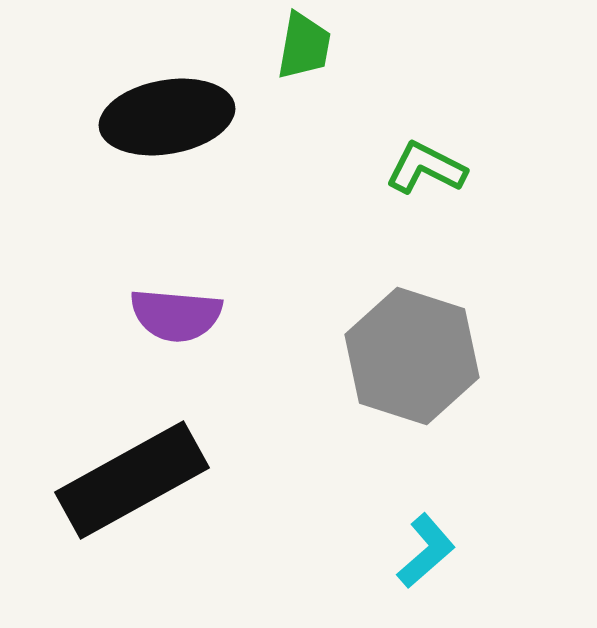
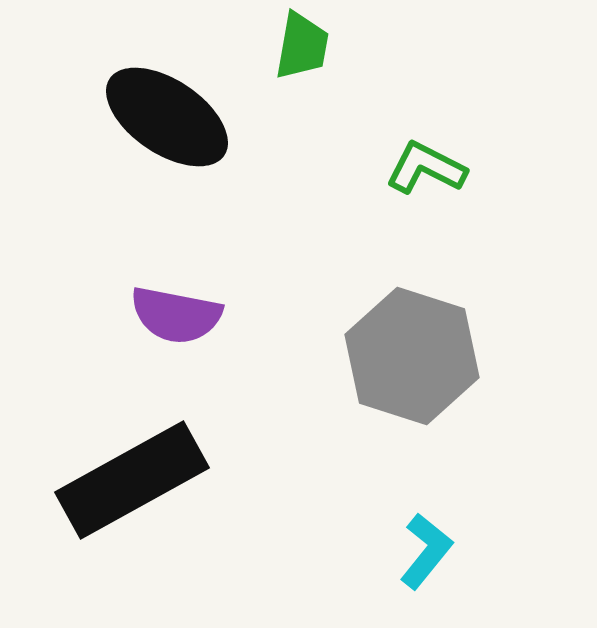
green trapezoid: moved 2 px left
black ellipse: rotated 44 degrees clockwise
purple semicircle: rotated 6 degrees clockwise
cyan L-shape: rotated 10 degrees counterclockwise
